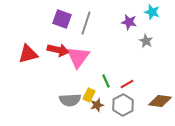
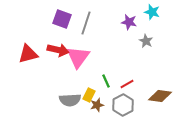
brown diamond: moved 5 px up
